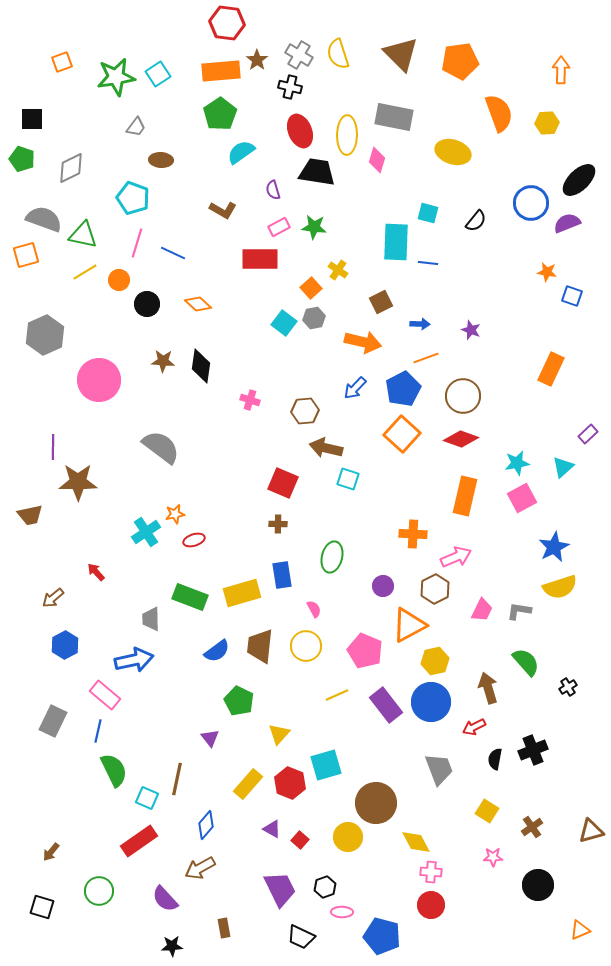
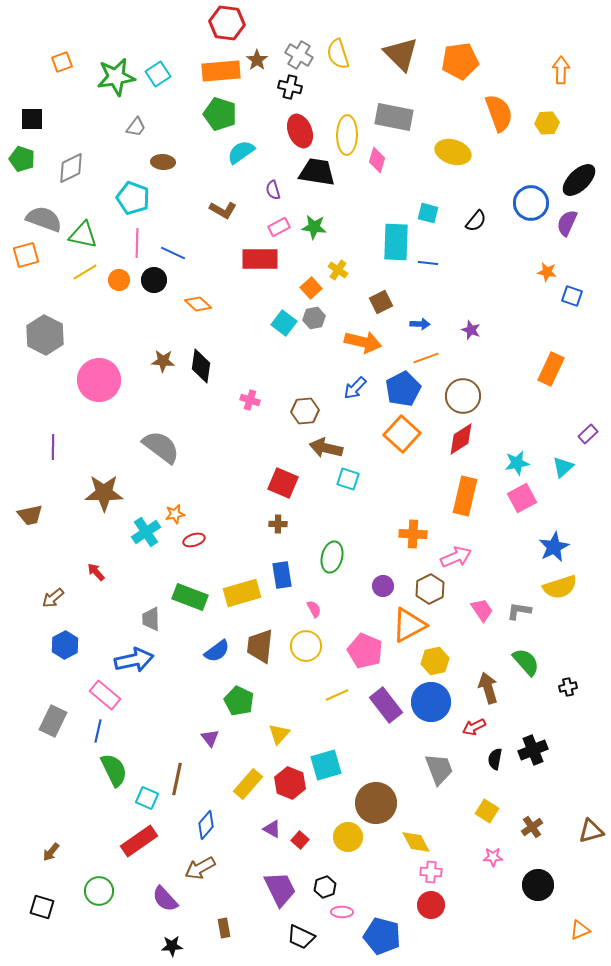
green pentagon at (220, 114): rotated 20 degrees counterclockwise
brown ellipse at (161, 160): moved 2 px right, 2 px down
purple semicircle at (567, 223): rotated 44 degrees counterclockwise
pink line at (137, 243): rotated 16 degrees counterclockwise
black circle at (147, 304): moved 7 px right, 24 px up
gray hexagon at (45, 335): rotated 9 degrees counterclockwise
red diamond at (461, 439): rotated 52 degrees counterclockwise
brown star at (78, 482): moved 26 px right, 11 px down
brown hexagon at (435, 589): moved 5 px left
pink trapezoid at (482, 610): rotated 60 degrees counterclockwise
black cross at (568, 687): rotated 18 degrees clockwise
